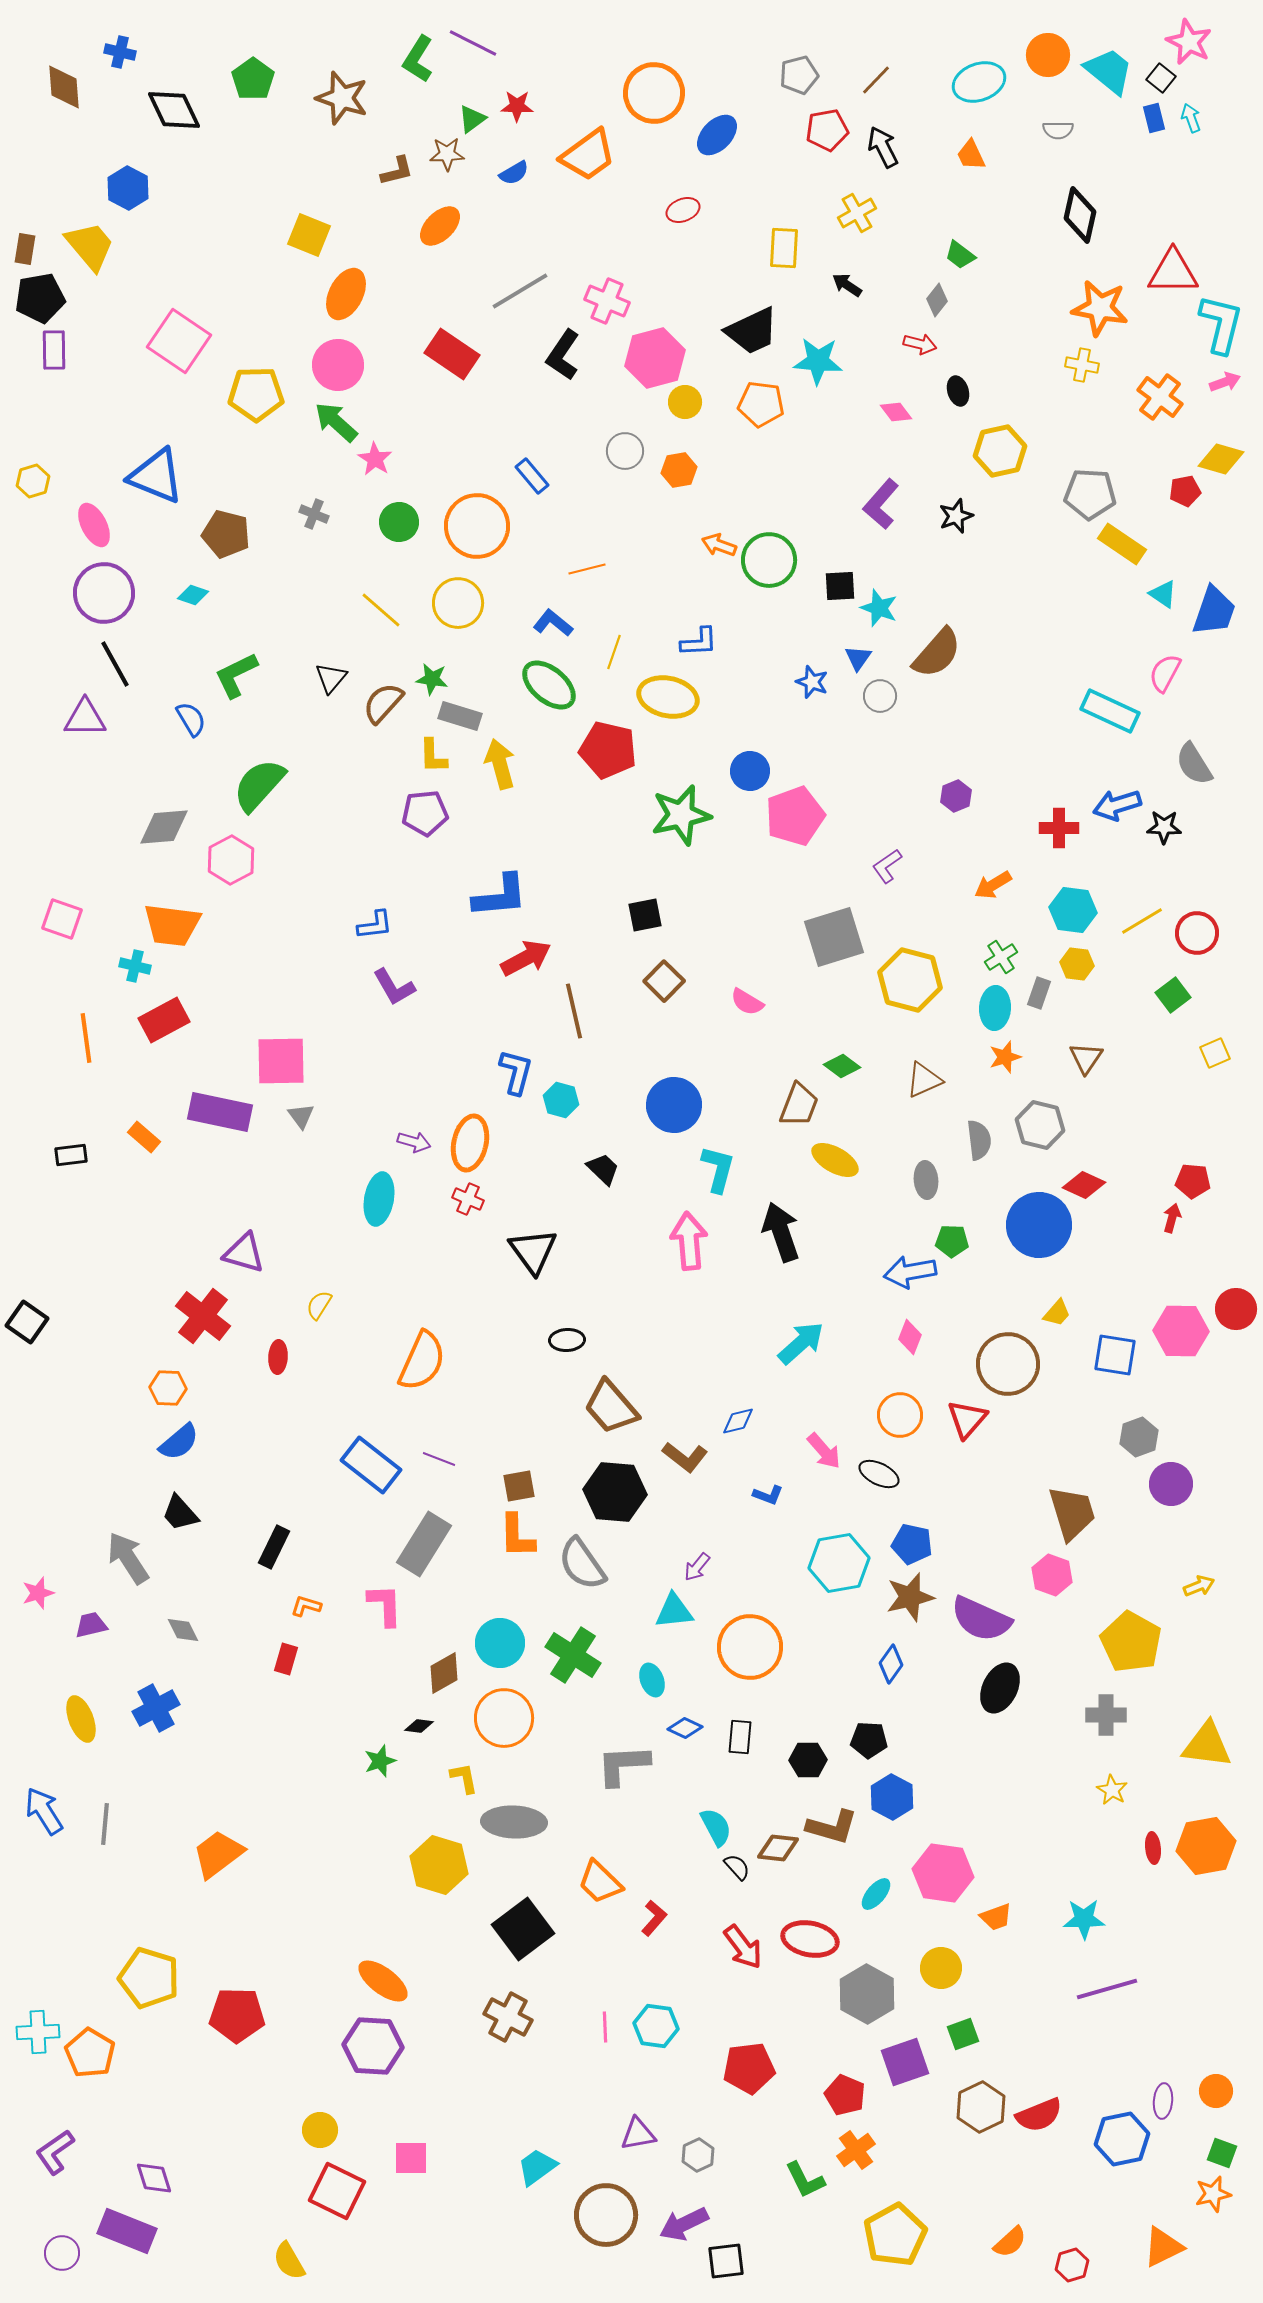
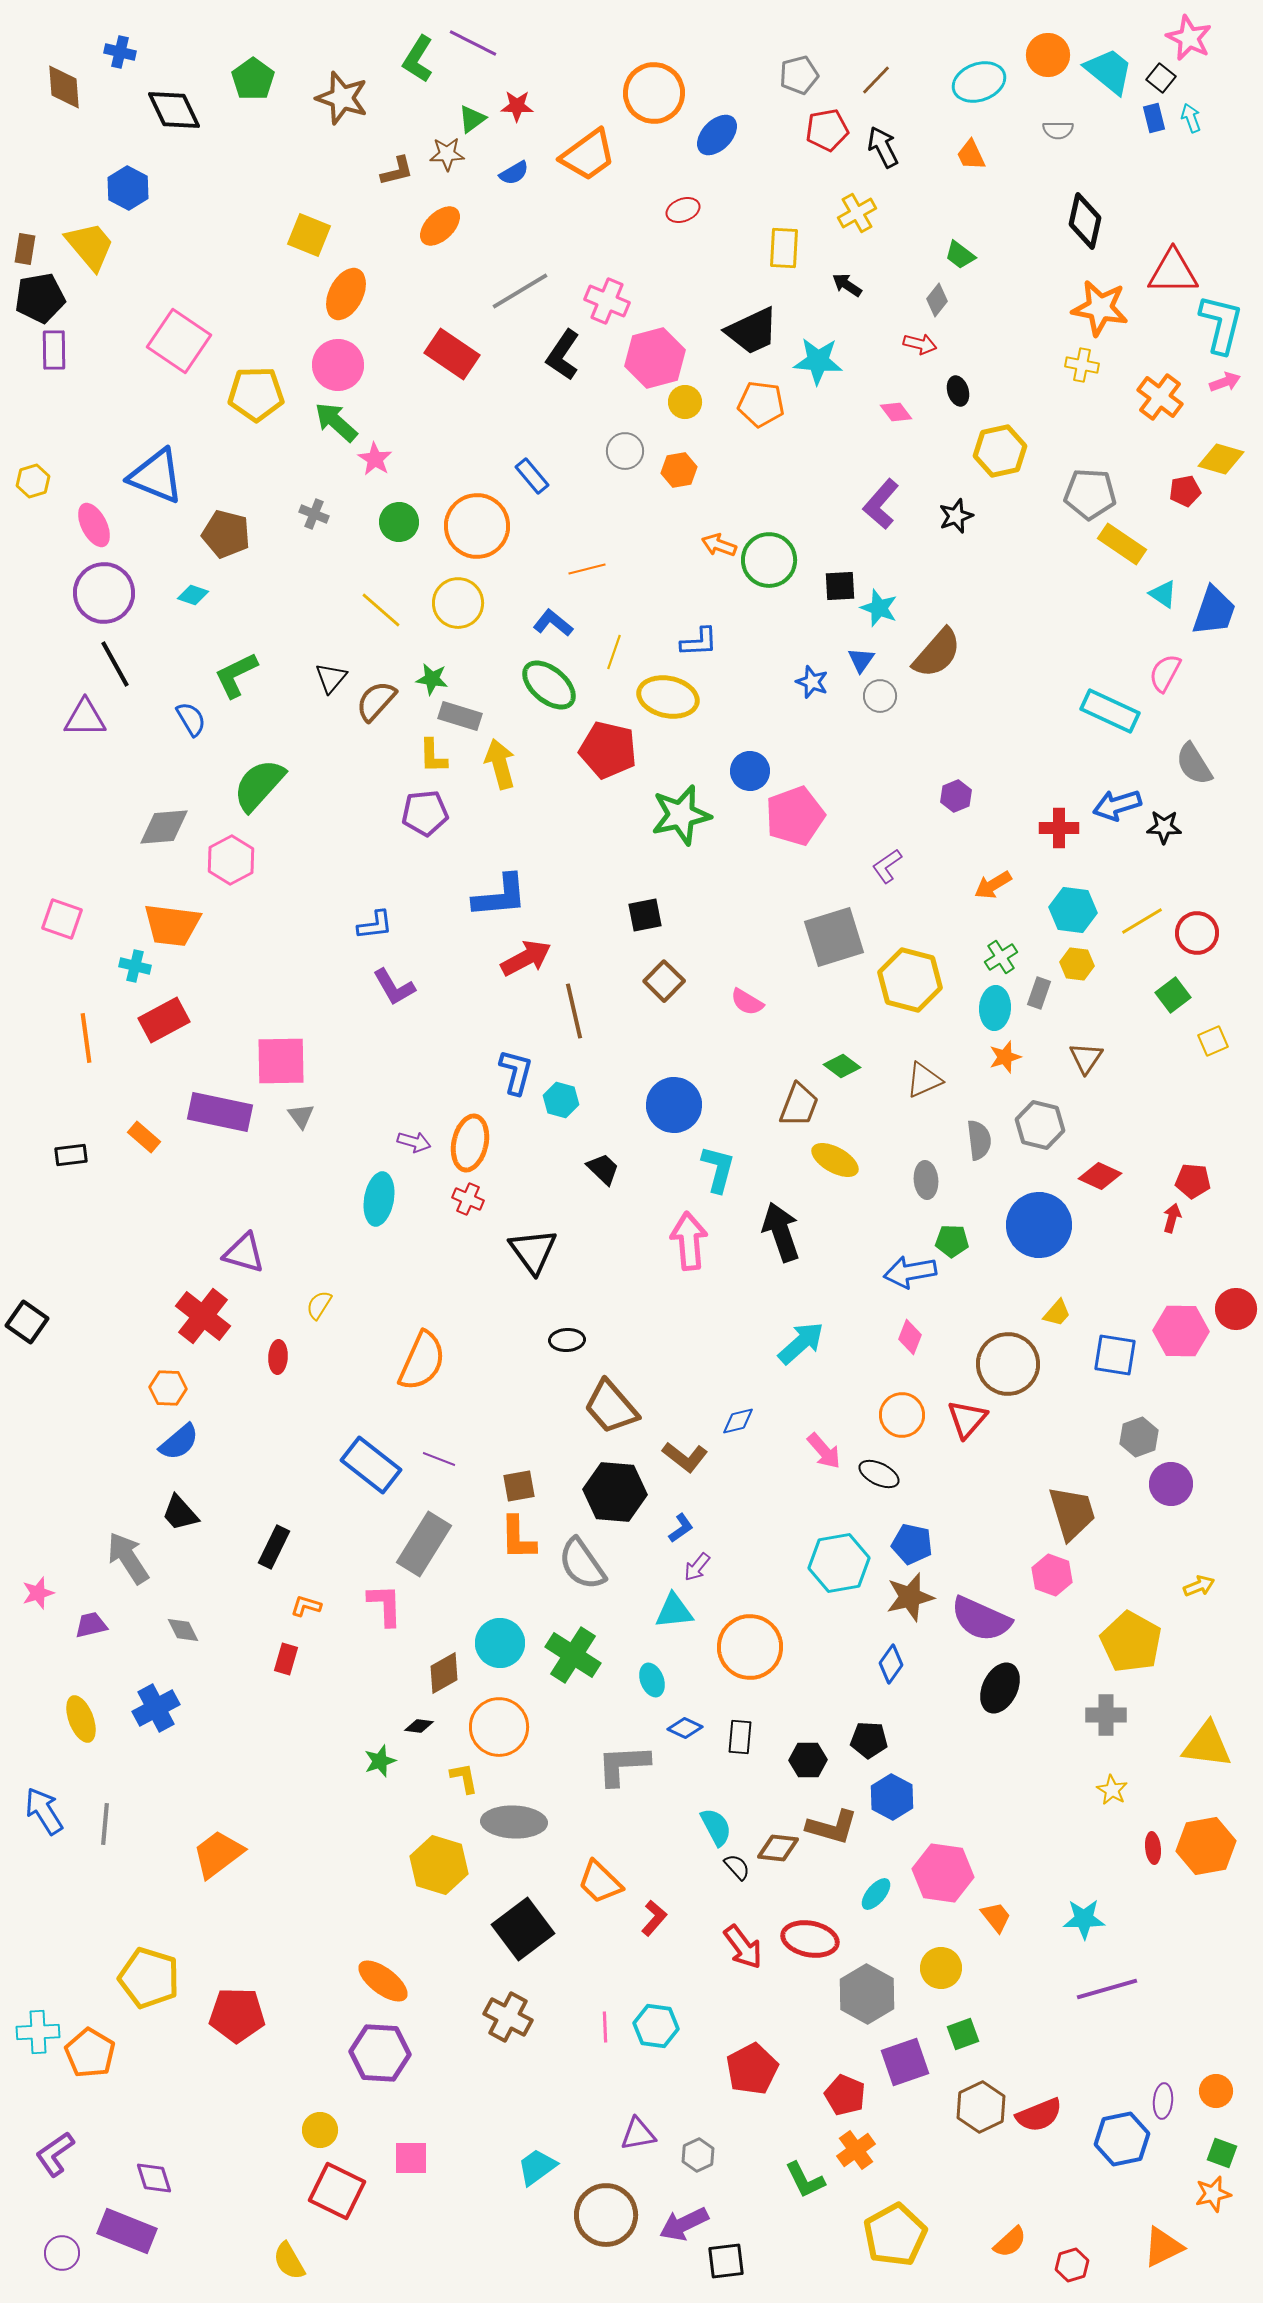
pink star at (1189, 42): moved 4 px up
black diamond at (1080, 215): moved 5 px right, 6 px down
blue triangle at (858, 658): moved 3 px right, 2 px down
brown semicircle at (383, 703): moved 7 px left, 2 px up
yellow square at (1215, 1053): moved 2 px left, 12 px up
red diamond at (1084, 1185): moved 16 px right, 9 px up
orange circle at (900, 1415): moved 2 px right
blue L-shape at (768, 1495): moved 87 px left, 33 px down; rotated 56 degrees counterclockwise
orange L-shape at (517, 1536): moved 1 px right, 2 px down
orange circle at (504, 1718): moved 5 px left, 9 px down
orange trapezoid at (996, 1917): rotated 108 degrees counterclockwise
purple hexagon at (373, 2046): moved 7 px right, 7 px down
red pentagon at (749, 2068): moved 3 px right, 1 px down; rotated 21 degrees counterclockwise
purple L-shape at (55, 2152): moved 2 px down
